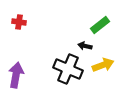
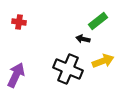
green rectangle: moved 2 px left, 4 px up
black arrow: moved 2 px left, 7 px up
yellow arrow: moved 4 px up
purple arrow: rotated 15 degrees clockwise
